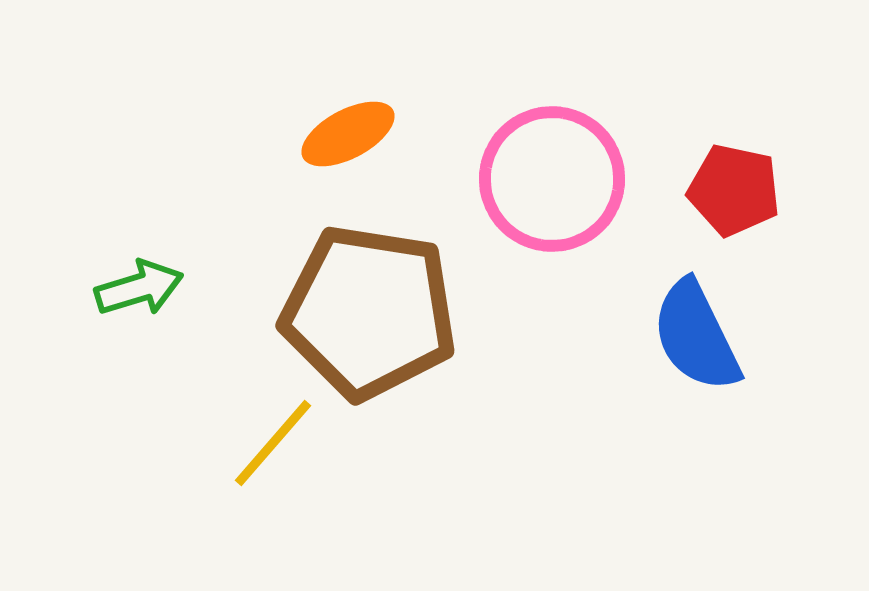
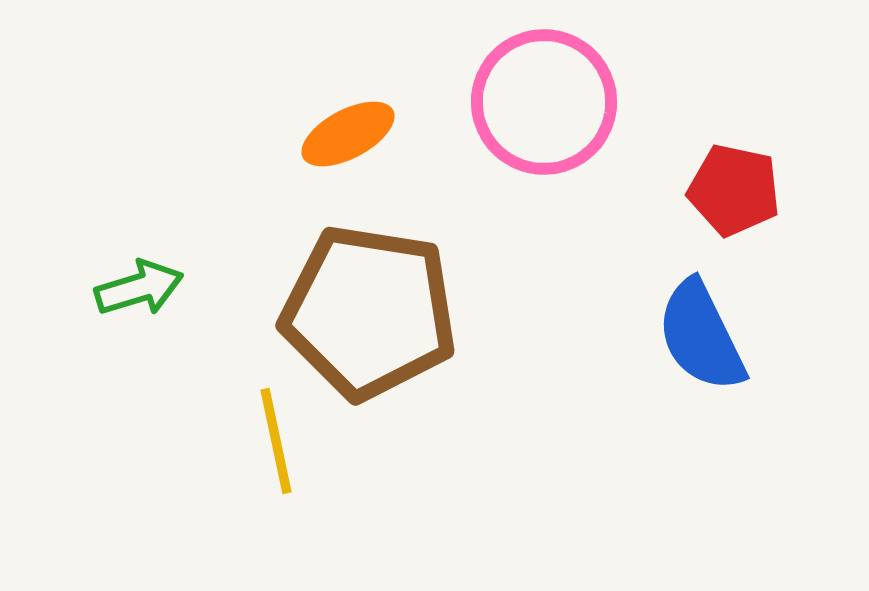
pink circle: moved 8 px left, 77 px up
blue semicircle: moved 5 px right
yellow line: moved 3 px right, 2 px up; rotated 53 degrees counterclockwise
